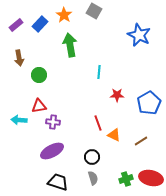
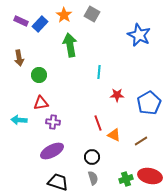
gray square: moved 2 px left, 3 px down
purple rectangle: moved 5 px right, 4 px up; rotated 64 degrees clockwise
red triangle: moved 2 px right, 3 px up
red ellipse: moved 1 px left, 2 px up
